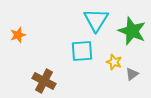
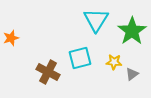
green star: rotated 16 degrees clockwise
orange star: moved 7 px left, 3 px down
cyan square: moved 2 px left, 7 px down; rotated 10 degrees counterclockwise
yellow star: rotated 14 degrees counterclockwise
brown cross: moved 4 px right, 9 px up
